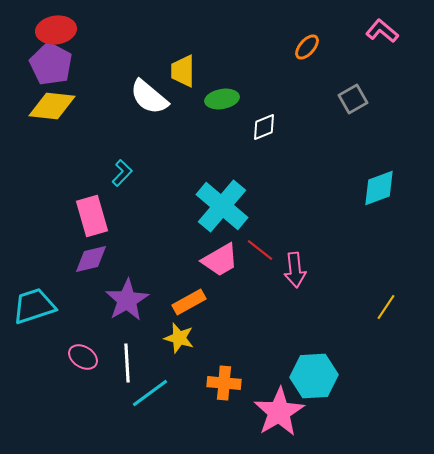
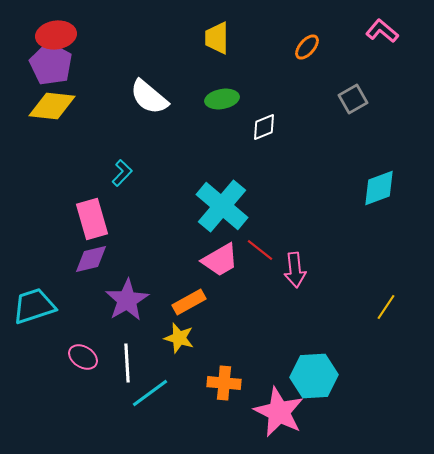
red ellipse: moved 5 px down
yellow trapezoid: moved 34 px right, 33 px up
pink rectangle: moved 3 px down
pink star: rotated 15 degrees counterclockwise
